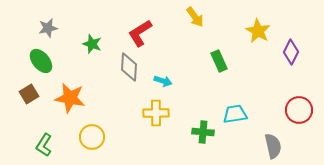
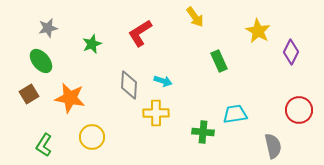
green star: rotated 30 degrees clockwise
gray diamond: moved 18 px down
